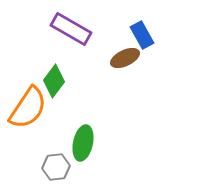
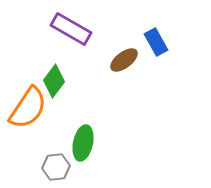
blue rectangle: moved 14 px right, 7 px down
brown ellipse: moved 1 px left, 2 px down; rotated 12 degrees counterclockwise
